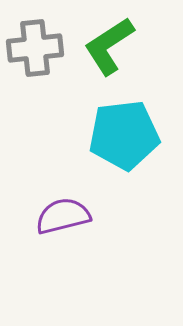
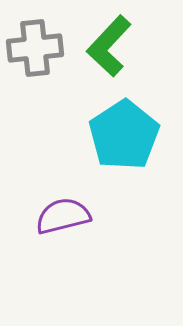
green L-shape: rotated 14 degrees counterclockwise
cyan pentagon: rotated 26 degrees counterclockwise
